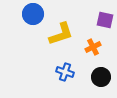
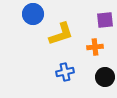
purple square: rotated 18 degrees counterclockwise
orange cross: moved 2 px right; rotated 21 degrees clockwise
blue cross: rotated 30 degrees counterclockwise
black circle: moved 4 px right
